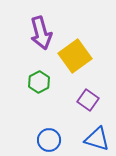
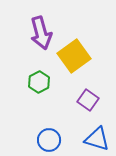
yellow square: moved 1 px left
